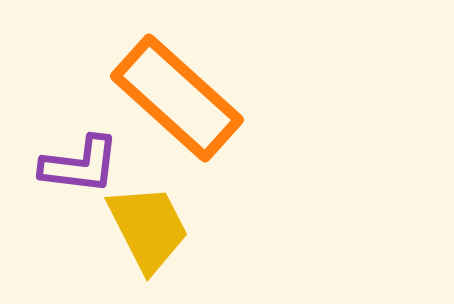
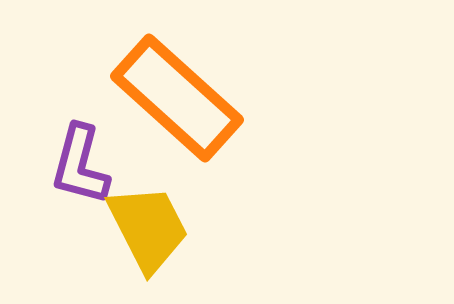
purple L-shape: rotated 98 degrees clockwise
